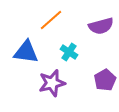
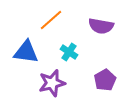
purple semicircle: rotated 25 degrees clockwise
